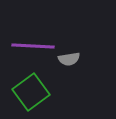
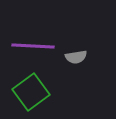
gray semicircle: moved 7 px right, 2 px up
